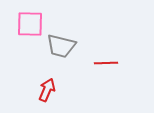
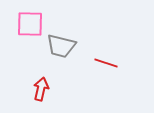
red line: rotated 20 degrees clockwise
red arrow: moved 6 px left, 1 px up; rotated 10 degrees counterclockwise
